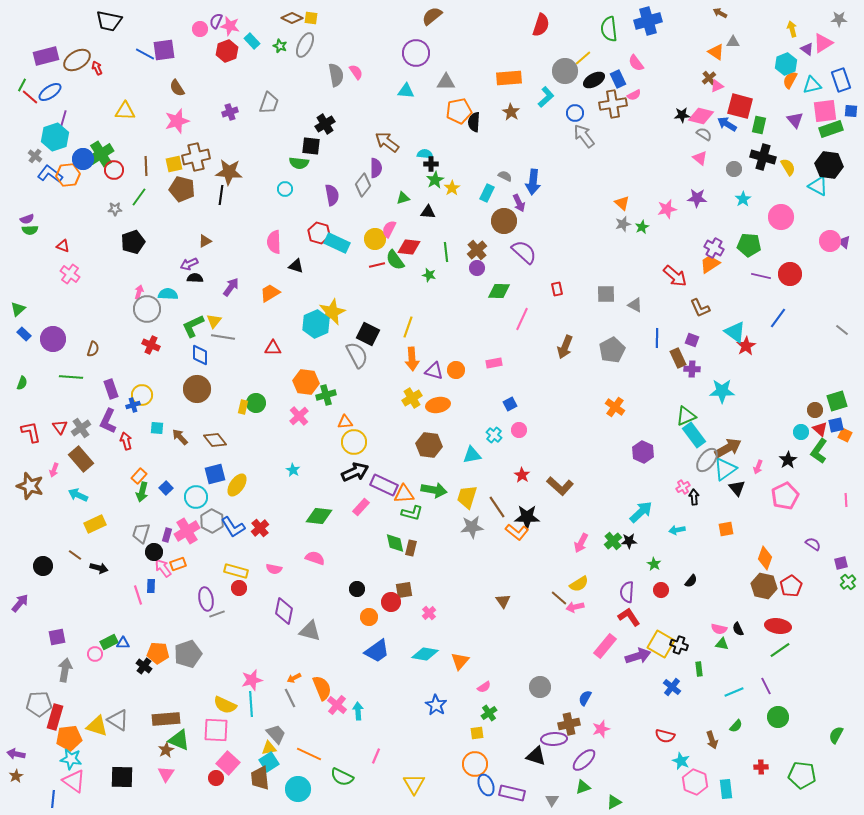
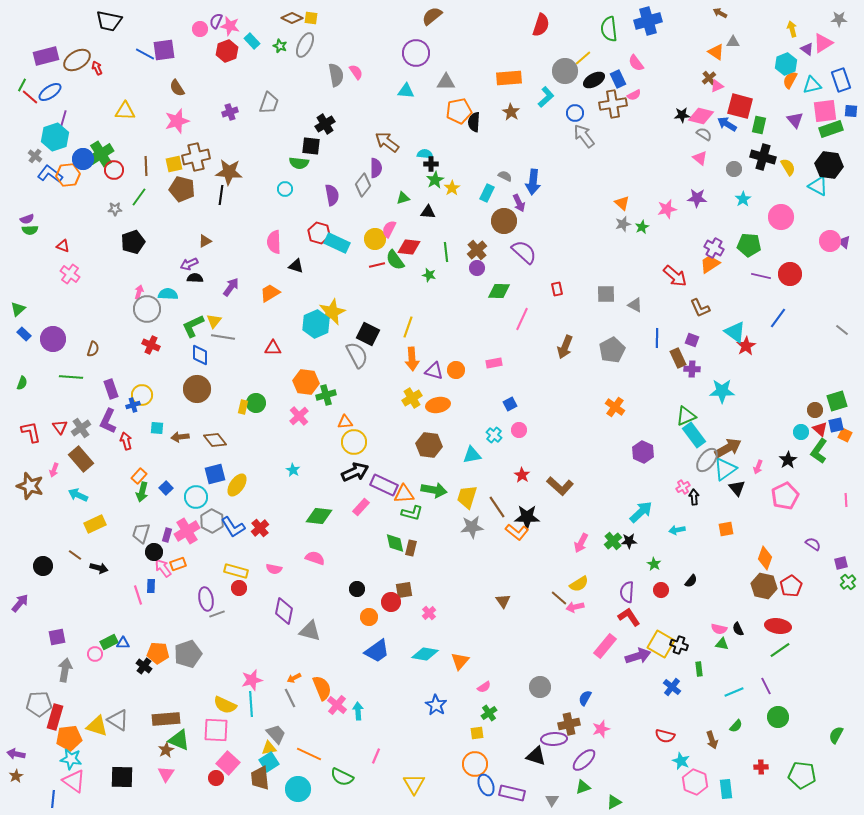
brown arrow at (180, 437): rotated 54 degrees counterclockwise
